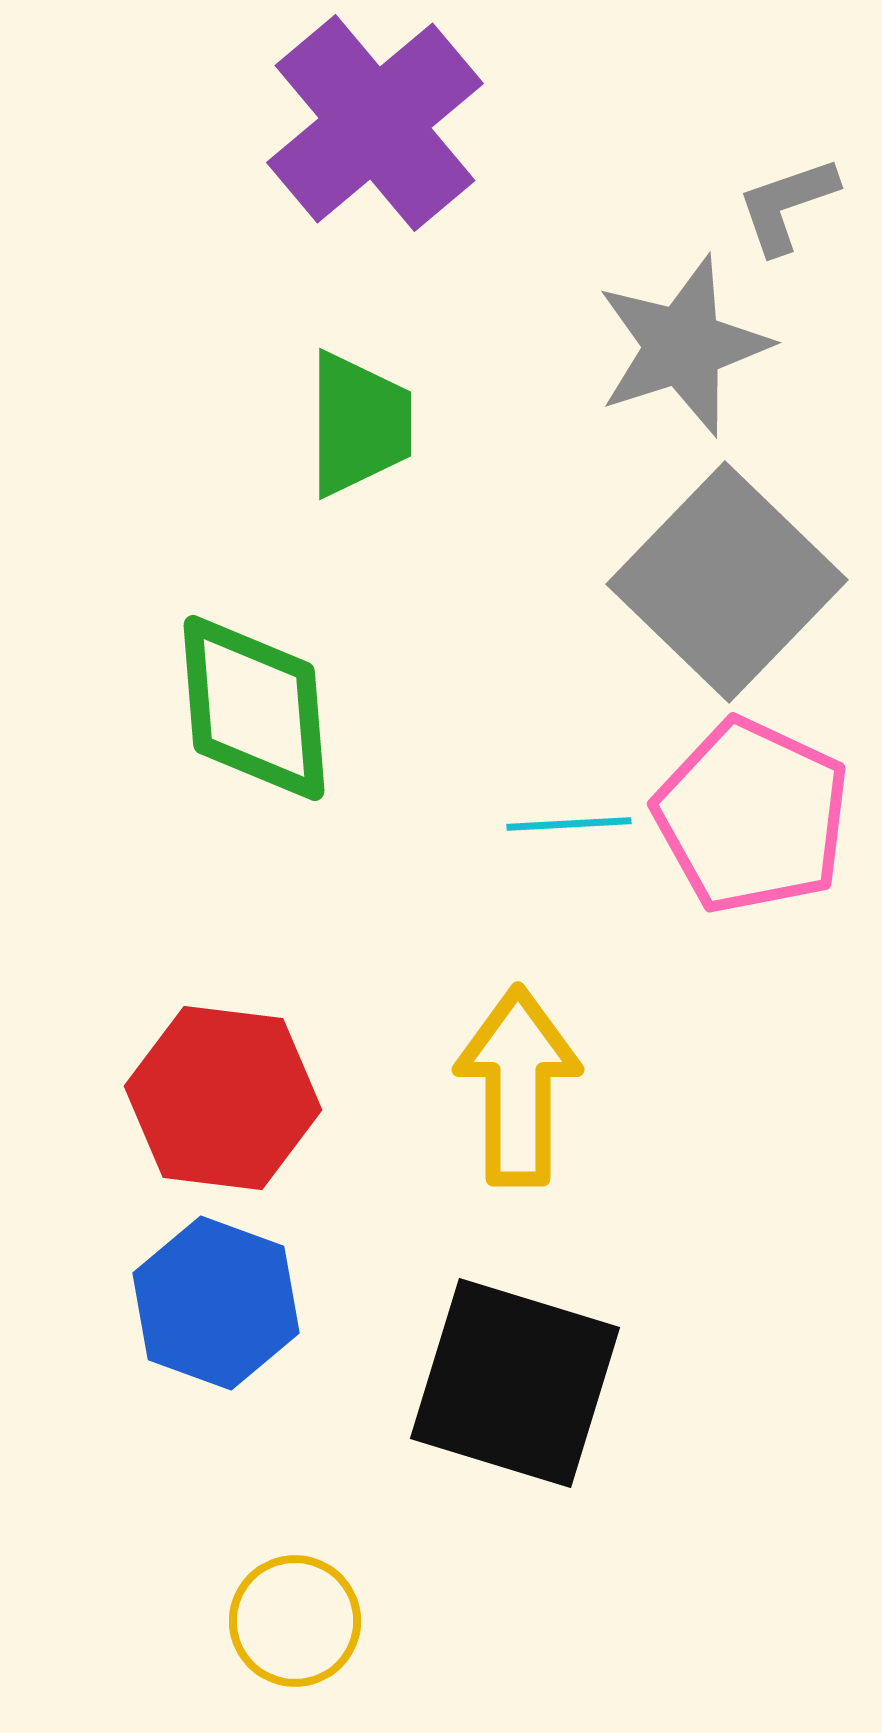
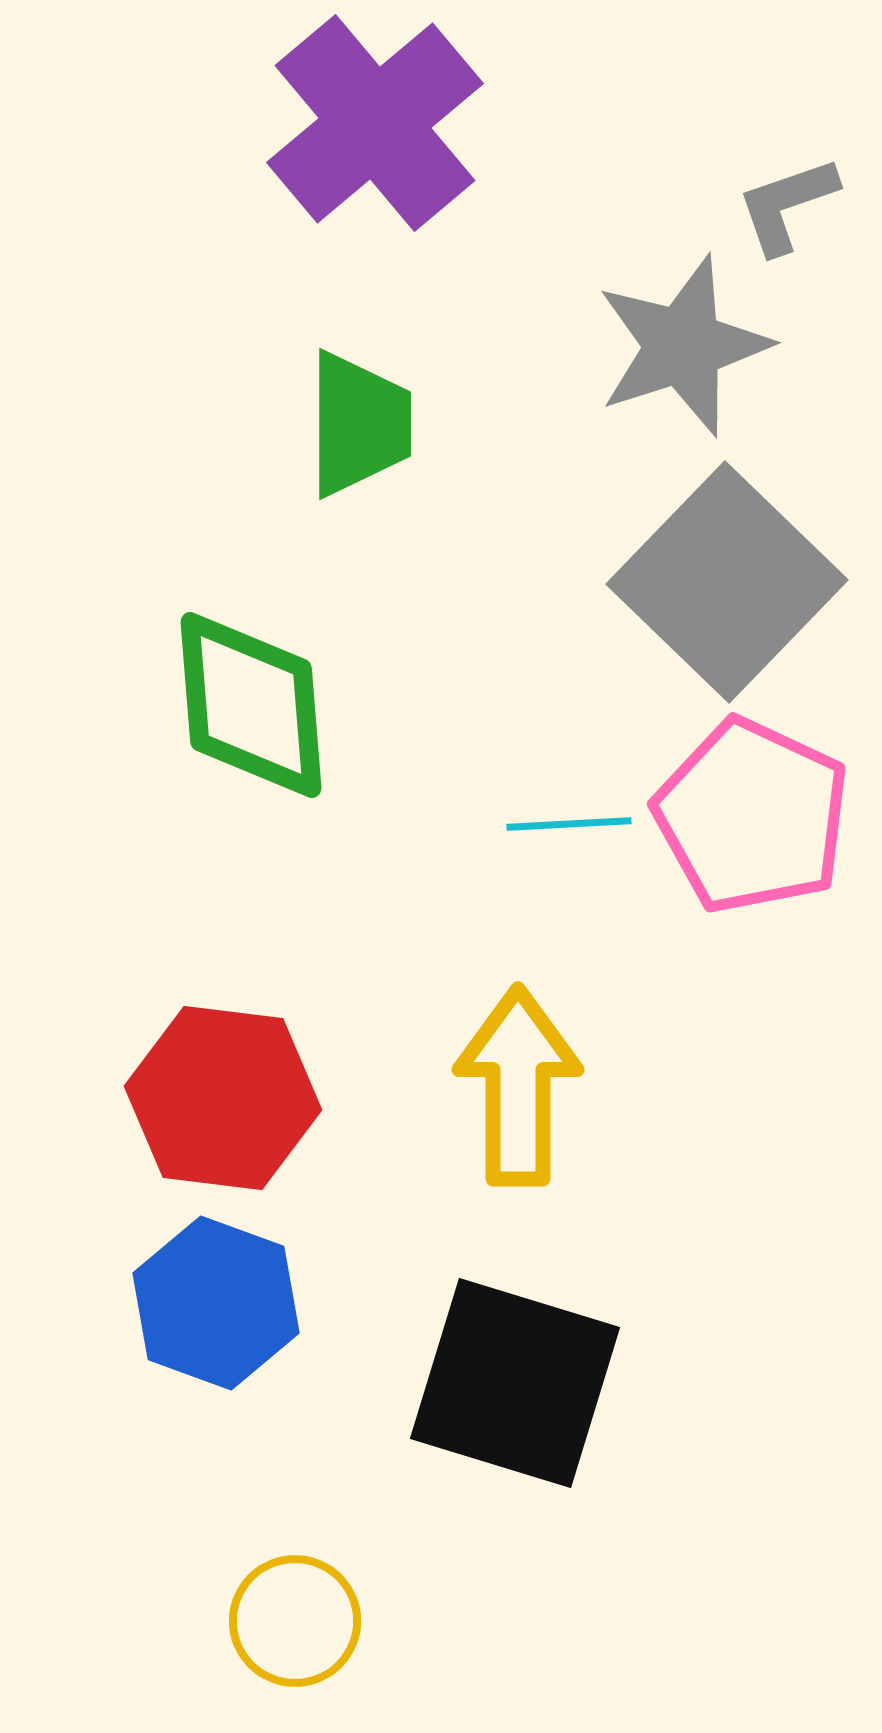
green diamond: moved 3 px left, 3 px up
